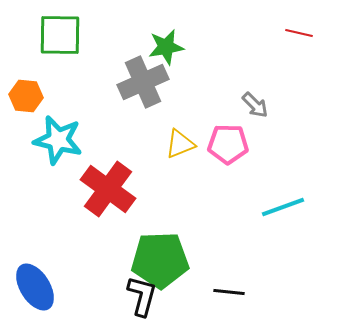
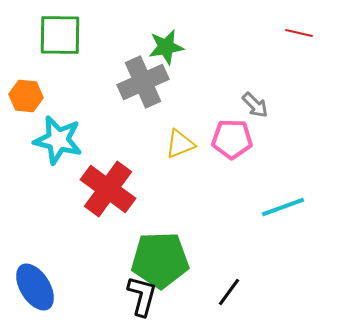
pink pentagon: moved 4 px right, 5 px up
black line: rotated 60 degrees counterclockwise
